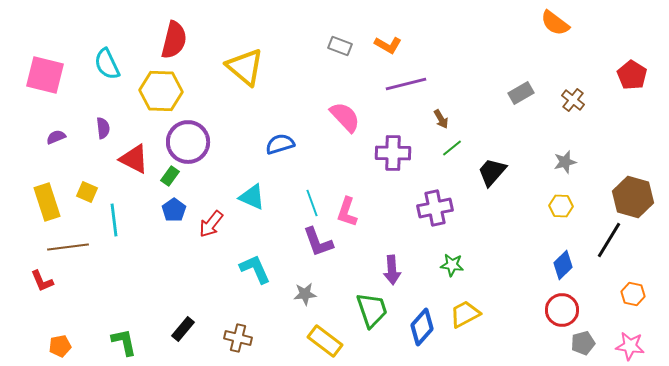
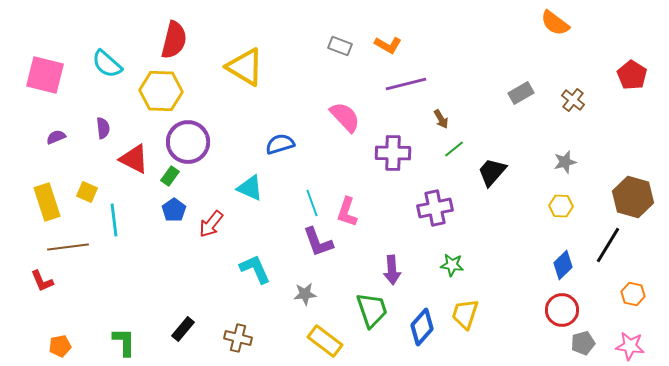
cyan semicircle at (107, 64): rotated 24 degrees counterclockwise
yellow triangle at (245, 67): rotated 9 degrees counterclockwise
green line at (452, 148): moved 2 px right, 1 px down
cyan triangle at (252, 197): moved 2 px left, 9 px up
black line at (609, 240): moved 1 px left, 5 px down
yellow trapezoid at (465, 314): rotated 44 degrees counterclockwise
green L-shape at (124, 342): rotated 12 degrees clockwise
